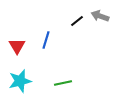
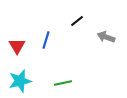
gray arrow: moved 6 px right, 21 px down
